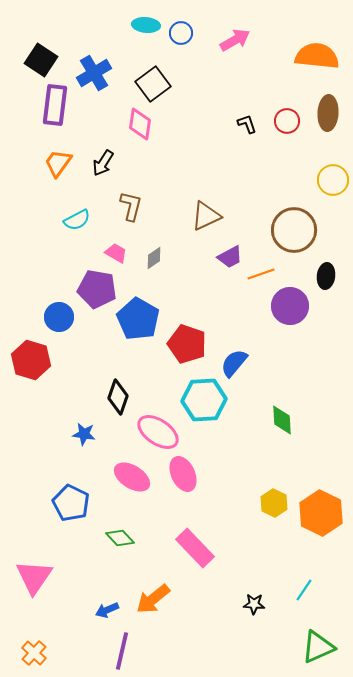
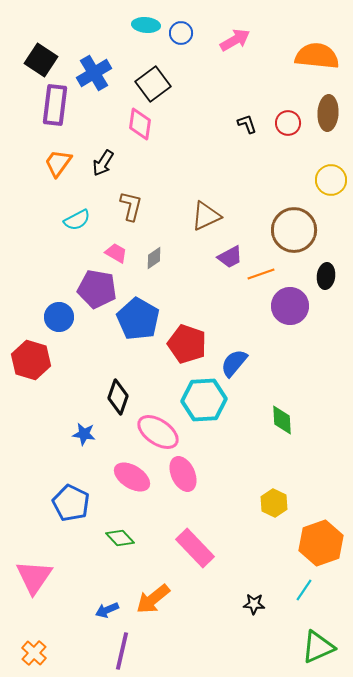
red circle at (287, 121): moved 1 px right, 2 px down
yellow circle at (333, 180): moved 2 px left
orange hexagon at (321, 513): moved 30 px down; rotated 15 degrees clockwise
